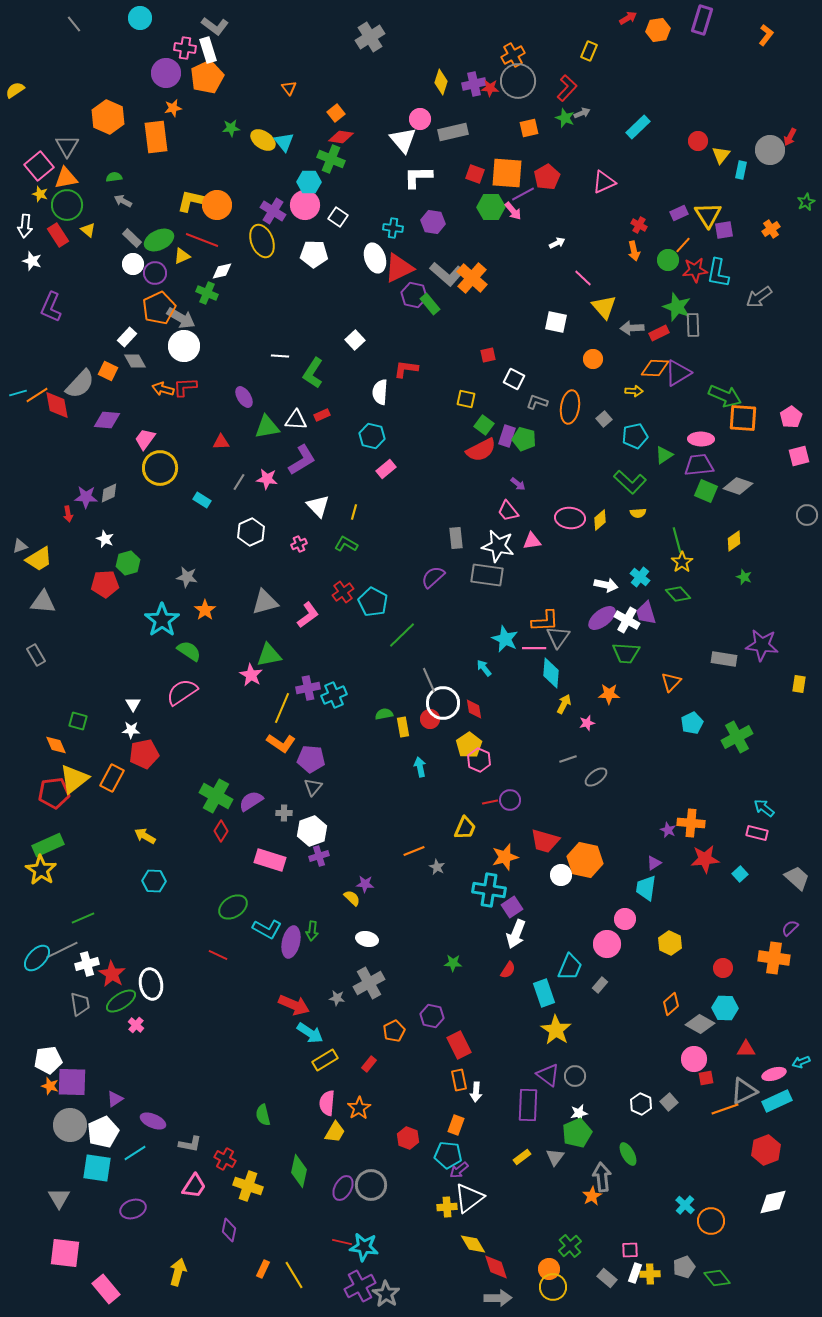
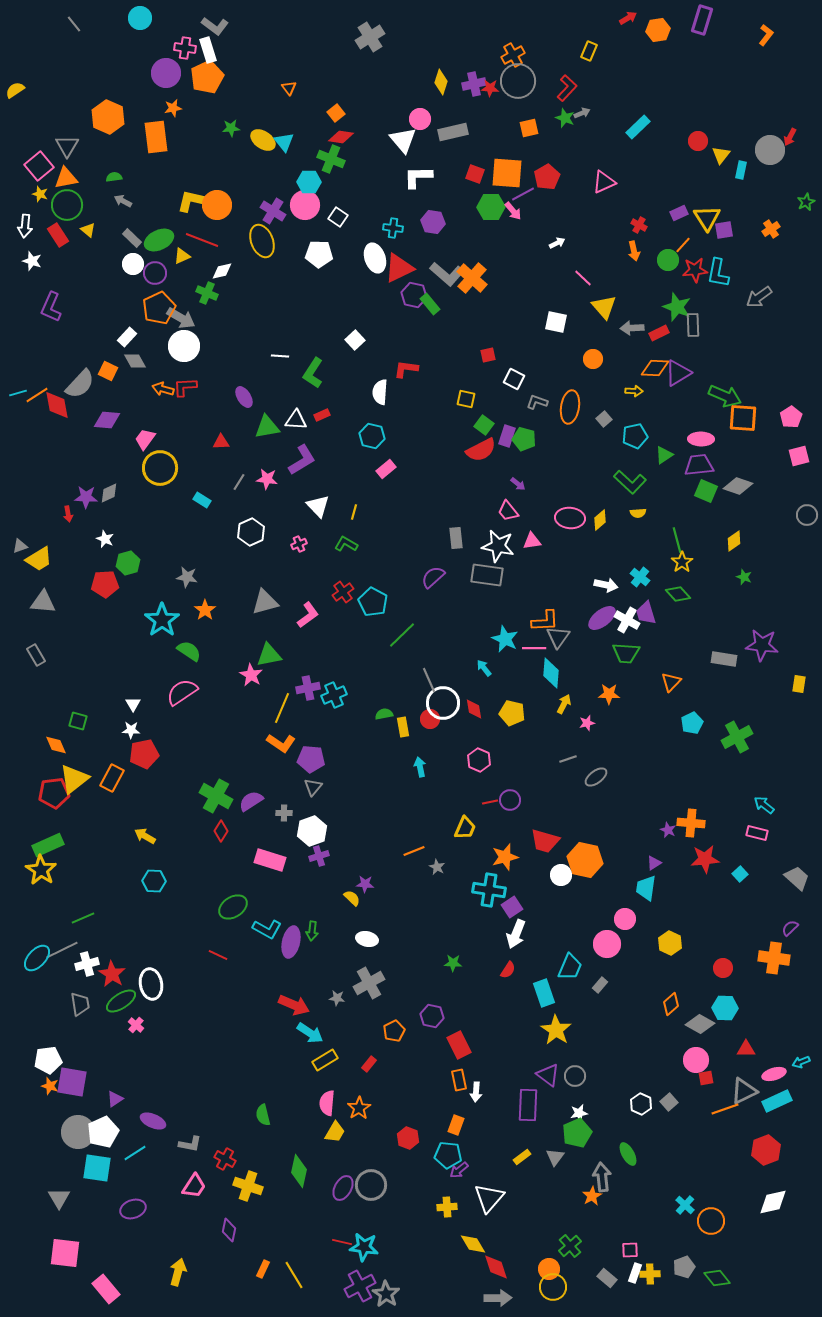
yellow triangle at (708, 215): moved 1 px left, 3 px down
white pentagon at (314, 254): moved 5 px right
yellow pentagon at (469, 745): moved 43 px right, 32 px up; rotated 25 degrees counterclockwise
cyan arrow at (764, 808): moved 3 px up
pink circle at (694, 1059): moved 2 px right, 1 px down
purple square at (72, 1082): rotated 8 degrees clockwise
gray circle at (70, 1125): moved 8 px right, 7 px down
white triangle at (469, 1198): moved 20 px right; rotated 12 degrees counterclockwise
